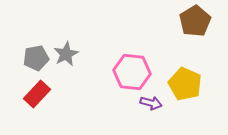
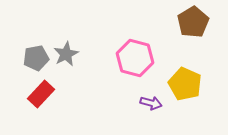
brown pentagon: moved 2 px left, 1 px down
pink hexagon: moved 3 px right, 14 px up; rotated 9 degrees clockwise
red rectangle: moved 4 px right
